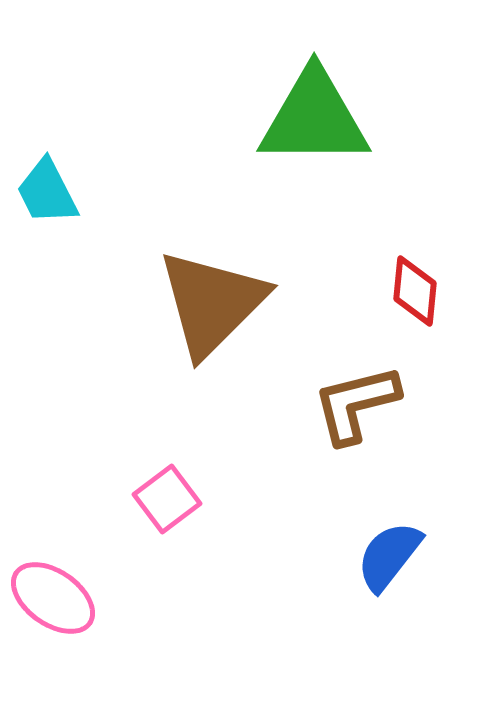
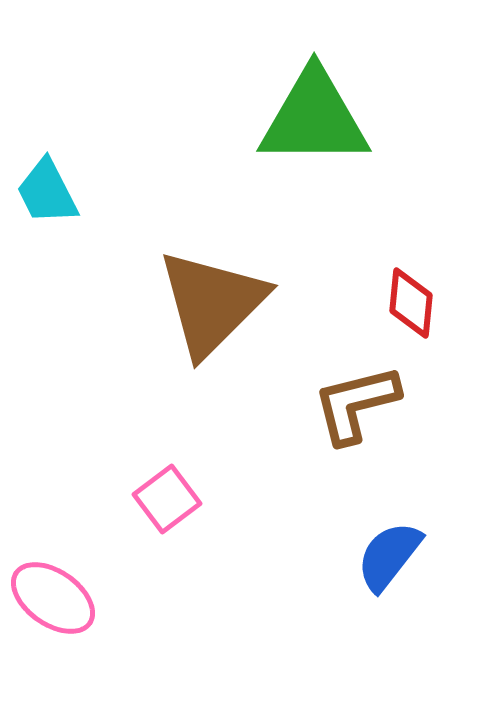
red diamond: moved 4 px left, 12 px down
